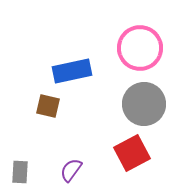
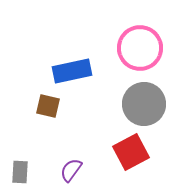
red square: moved 1 px left, 1 px up
